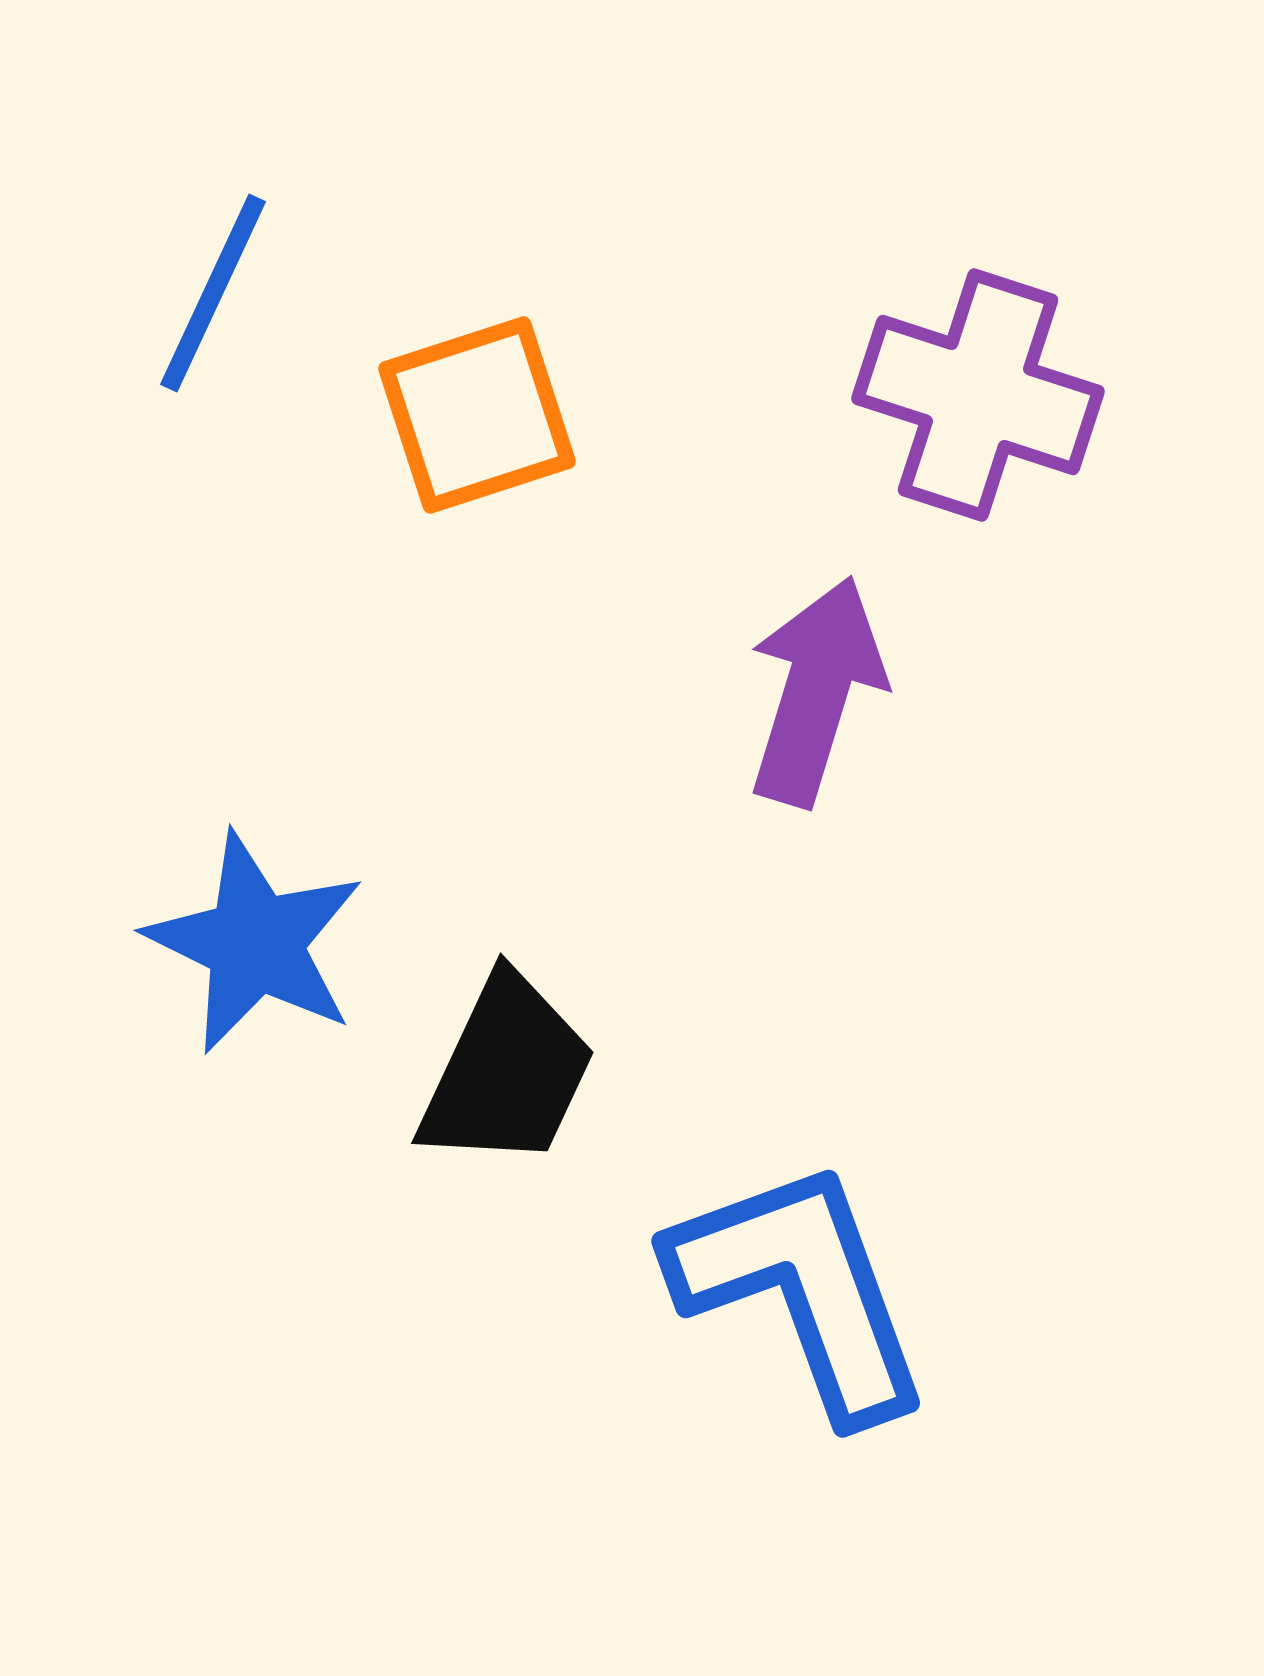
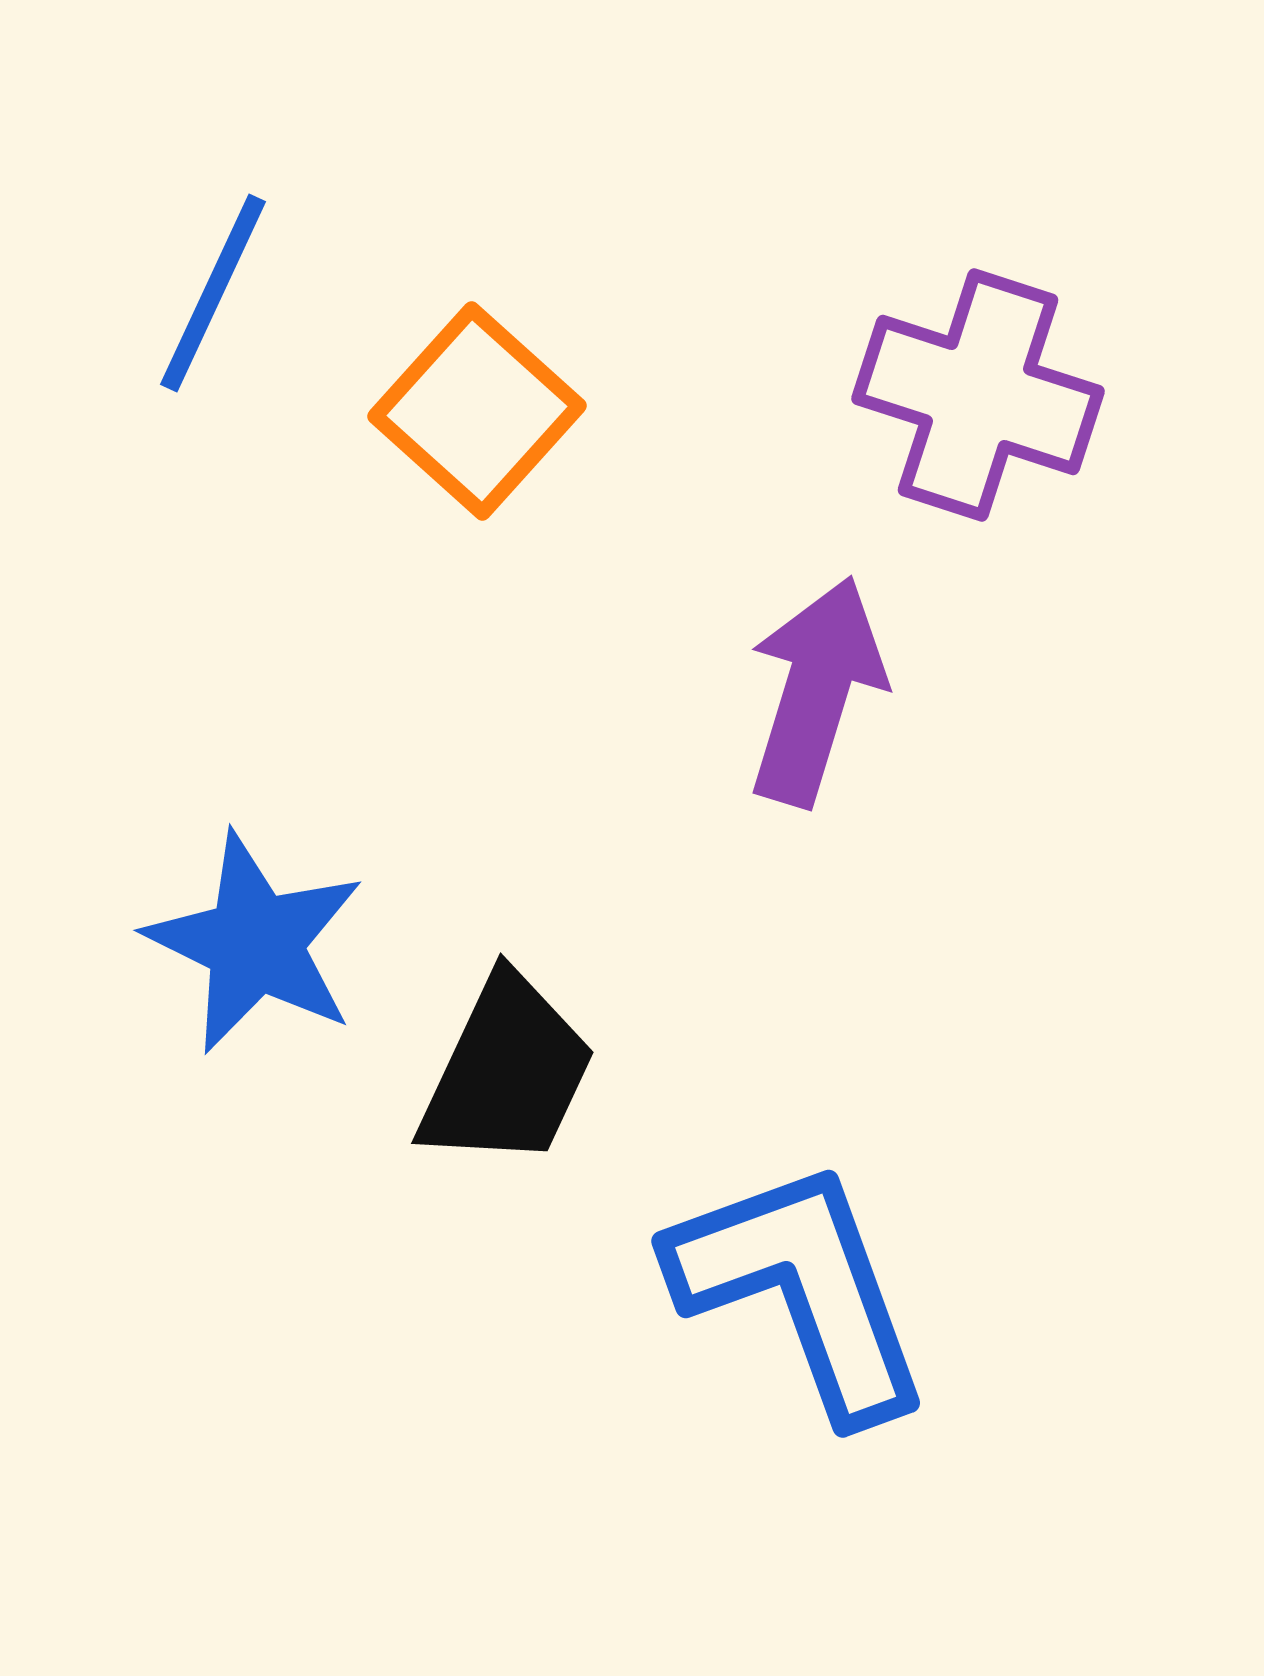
orange square: moved 4 px up; rotated 30 degrees counterclockwise
